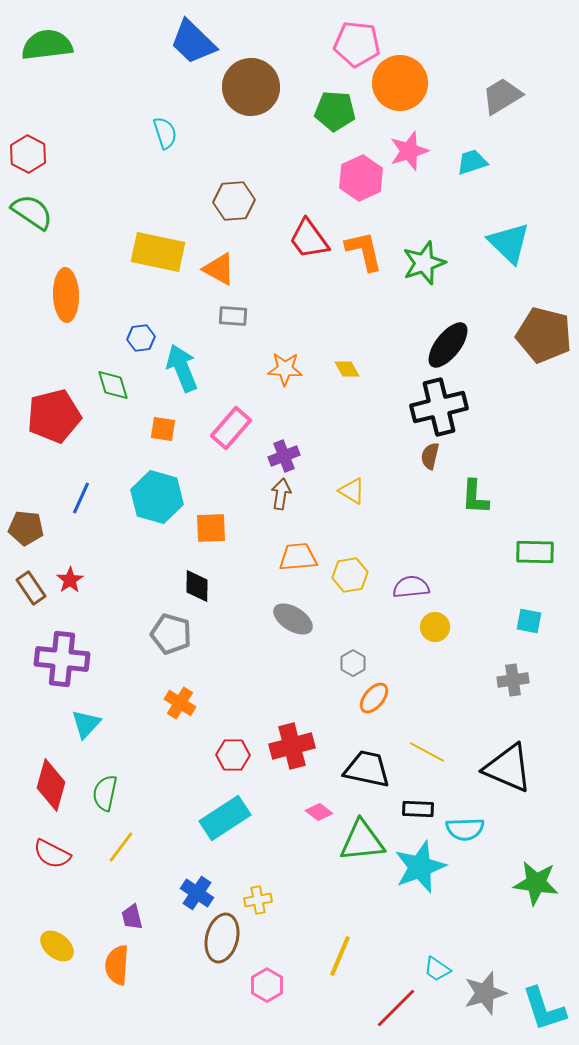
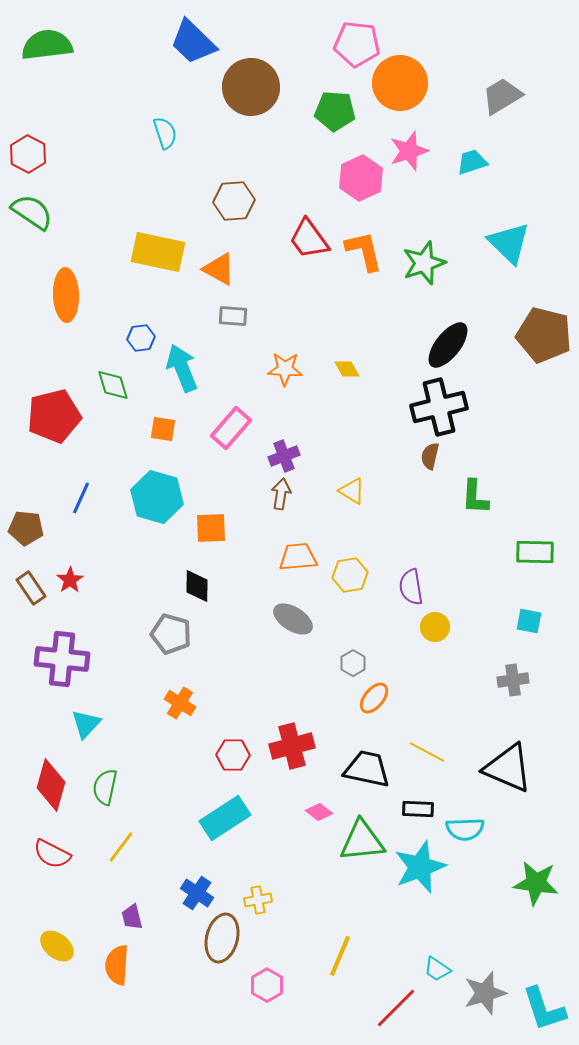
purple semicircle at (411, 587): rotated 93 degrees counterclockwise
green semicircle at (105, 793): moved 6 px up
